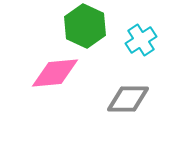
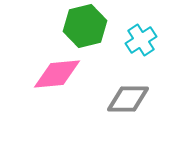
green hexagon: rotated 21 degrees clockwise
pink diamond: moved 2 px right, 1 px down
